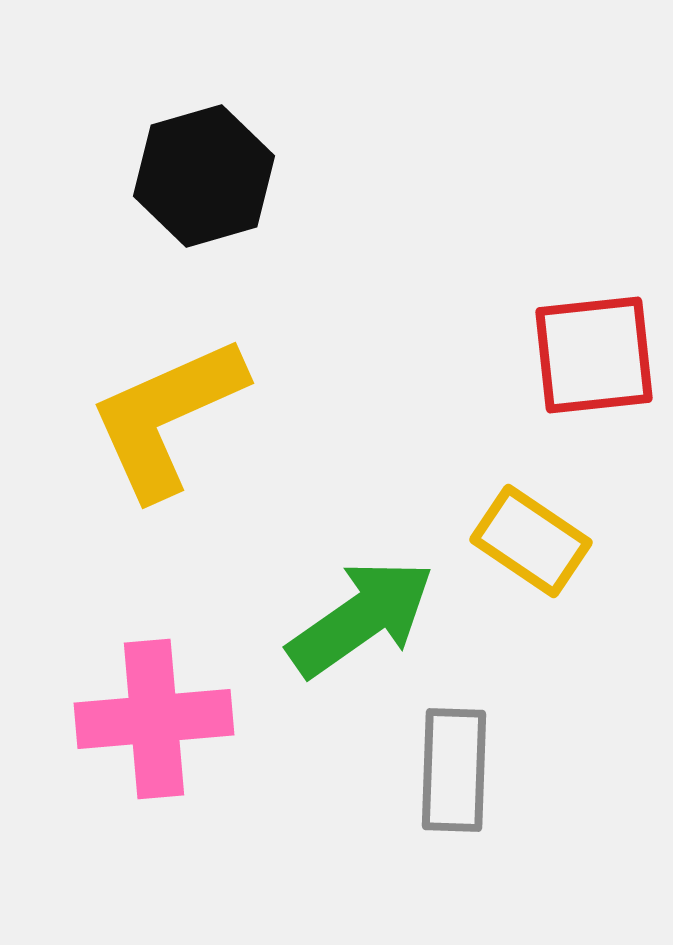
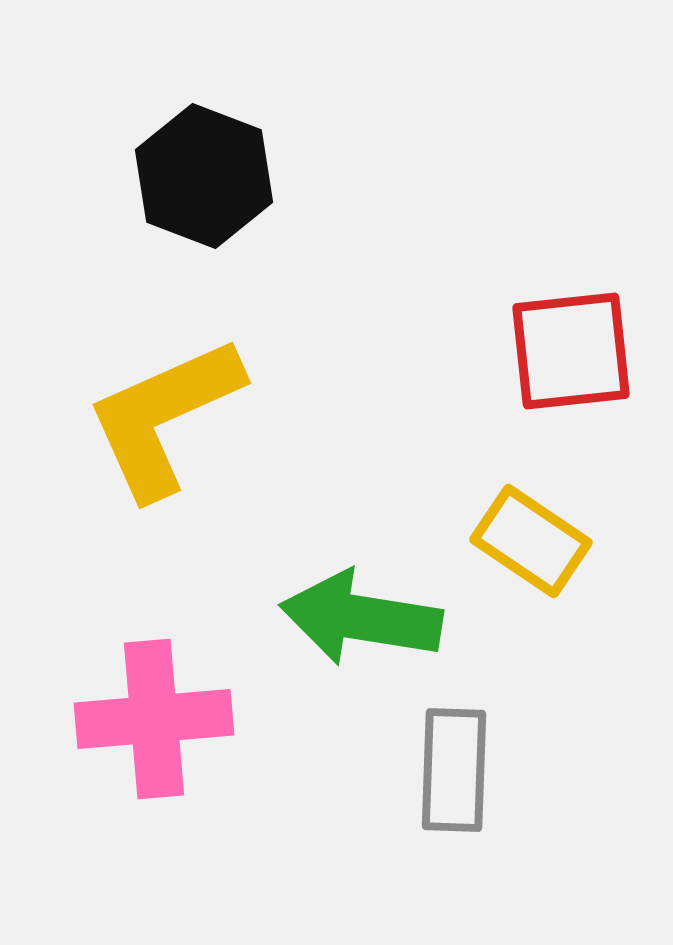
black hexagon: rotated 23 degrees counterclockwise
red square: moved 23 px left, 4 px up
yellow L-shape: moved 3 px left
green arrow: rotated 136 degrees counterclockwise
